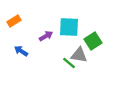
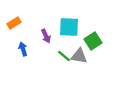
orange rectangle: moved 2 px down
purple arrow: rotated 96 degrees clockwise
blue arrow: moved 2 px right, 2 px up; rotated 40 degrees clockwise
gray triangle: moved 1 px down
green line: moved 5 px left, 7 px up
